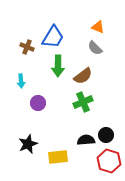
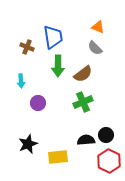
blue trapezoid: rotated 40 degrees counterclockwise
brown semicircle: moved 2 px up
red hexagon: rotated 10 degrees clockwise
